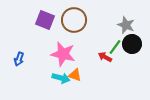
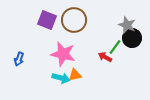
purple square: moved 2 px right
gray star: moved 1 px right
black circle: moved 6 px up
orange triangle: rotated 32 degrees counterclockwise
